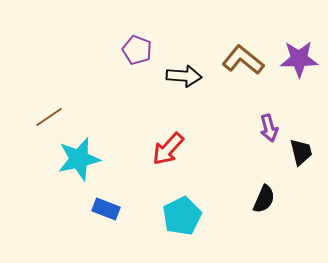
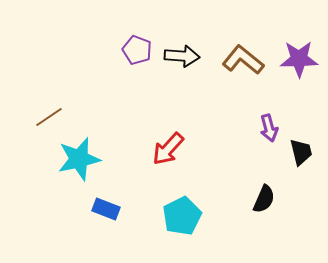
black arrow: moved 2 px left, 20 px up
